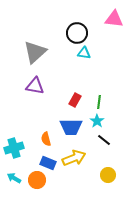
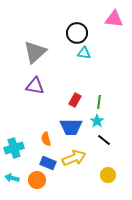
cyan arrow: moved 2 px left; rotated 16 degrees counterclockwise
